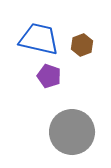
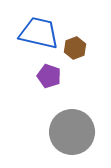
blue trapezoid: moved 6 px up
brown hexagon: moved 7 px left, 3 px down
